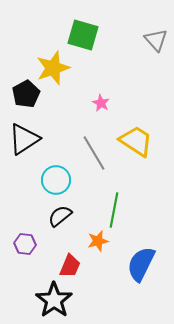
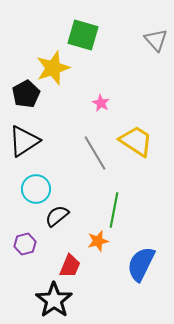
black triangle: moved 2 px down
gray line: moved 1 px right
cyan circle: moved 20 px left, 9 px down
black semicircle: moved 3 px left
purple hexagon: rotated 20 degrees counterclockwise
